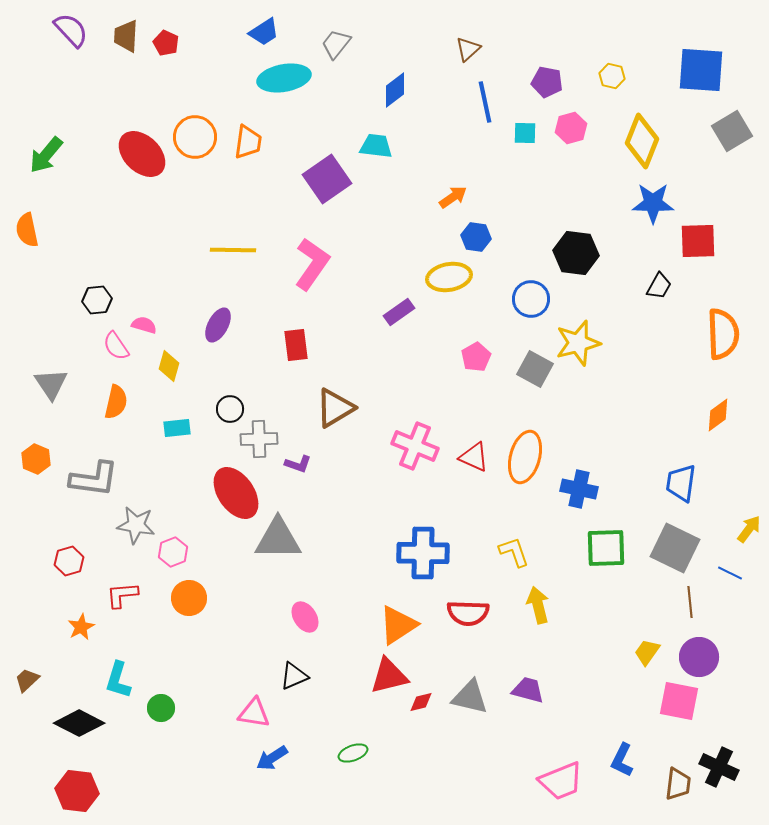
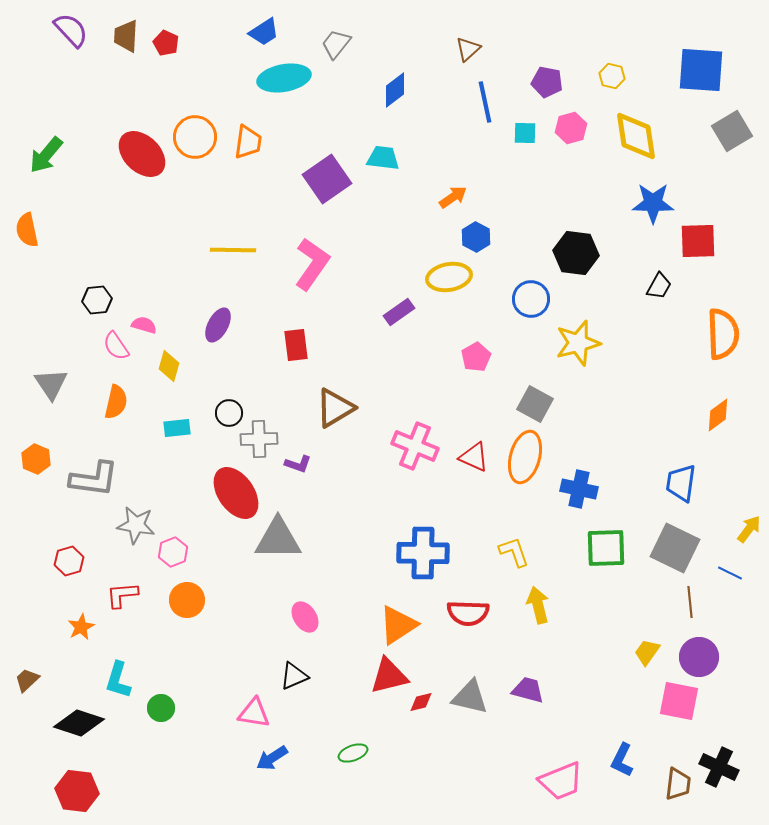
yellow diamond at (642, 141): moved 6 px left, 5 px up; rotated 30 degrees counterclockwise
cyan trapezoid at (376, 146): moved 7 px right, 12 px down
blue hexagon at (476, 237): rotated 20 degrees clockwise
gray square at (535, 369): moved 35 px down
black circle at (230, 409): moved 1 px left, 4 px down
orange circle at (189, 598): moved 2 px left, 2 px down
black diamond at (79, 723): rotated 9 degrees counterclockwise
